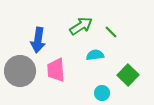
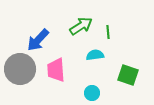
green line: moved 3 px left; rotated 40 degrees clockwise
blue arrow: rotated 35 degrees clockwise
gray circle: moved 2 px up
green square: rotated 25 degrees counterclockwise
cyan circle: moved 10 px left
